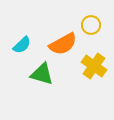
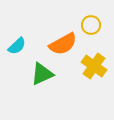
cyan semicircle: moved 5 px left, 1 px down
green triangle: rotated 40 degrees counterclockwise
